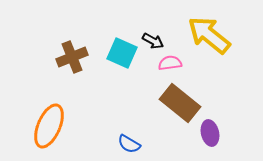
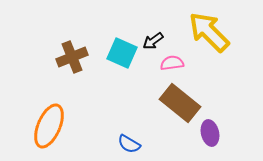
yellow arrow: moved 3 px up; rotated 6 degrees clockwise
black arrow: rotated 115 degrees clockwise
pink semicircle: moved 2 px right
